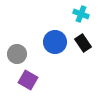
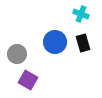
black rectangle: rotated 18 degrees clockwise
